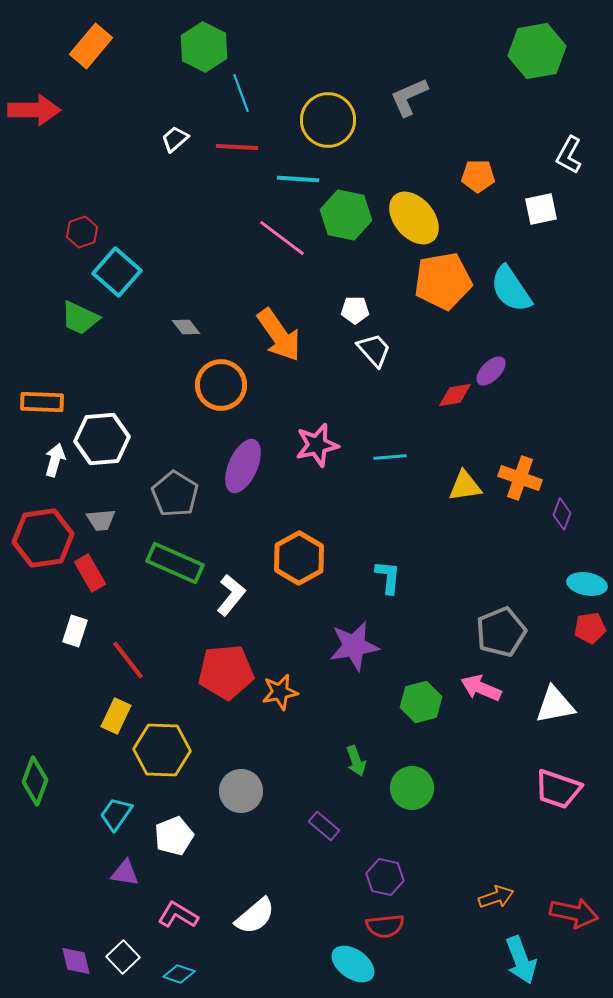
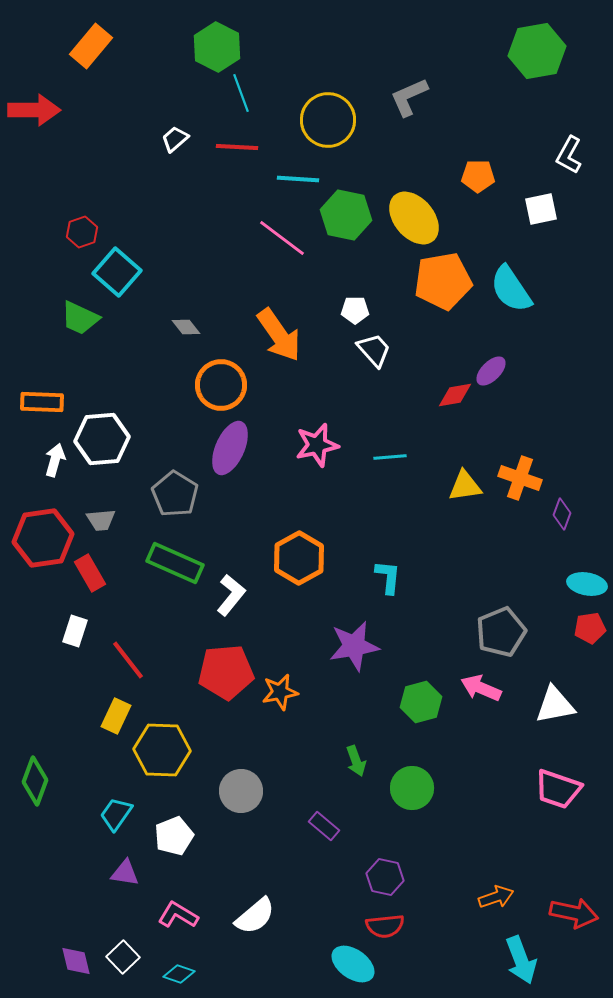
green hexagon at (204, 47): moved 13 px right
purple ellipse at (243, 466): moved 13 px left, 18 px up
